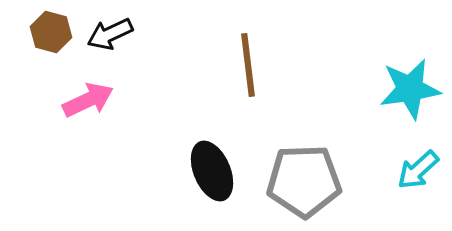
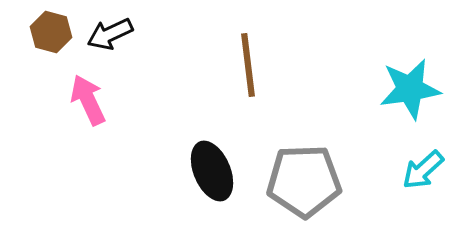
pink arrow: rotated 90 degrees counterclockwise
cyan arrow: moved 5 px right
